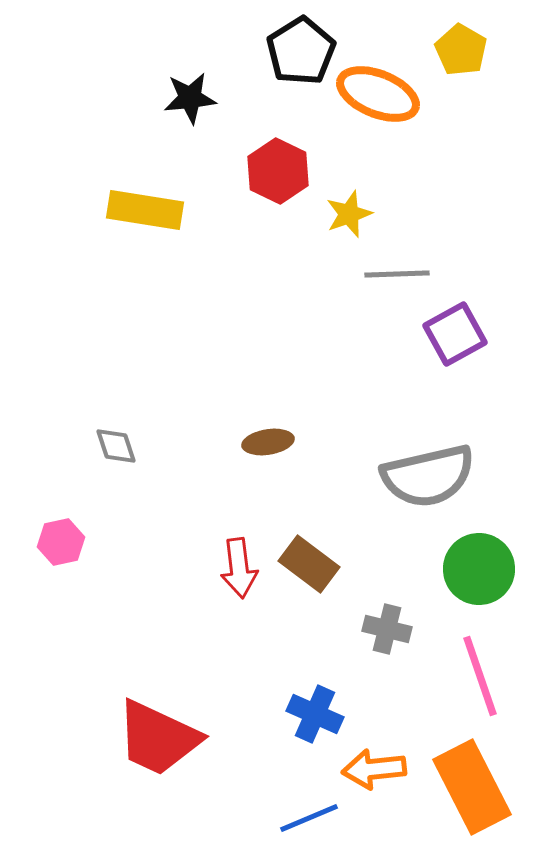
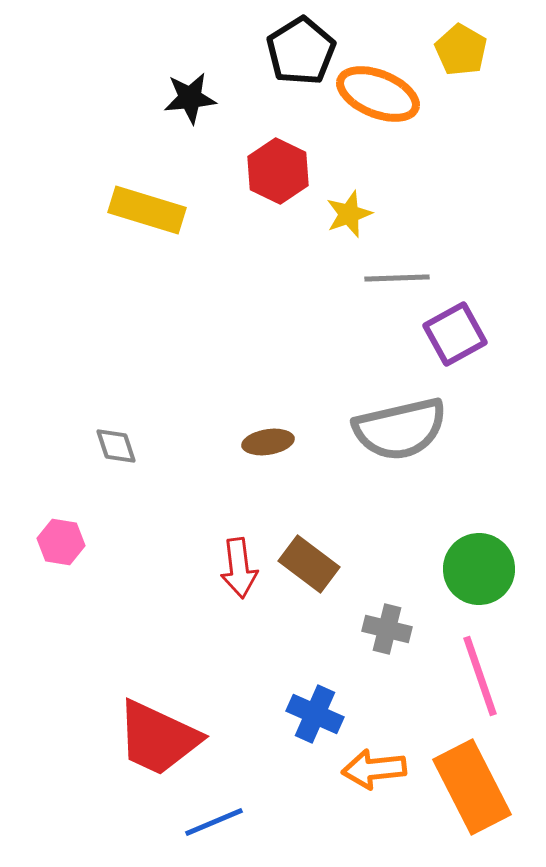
yellow rectangle: moved 2 px right; rotated 8 degrees clockwise
gray line: moved 4 px down
gray semicircle: moved 28 px left, 47 px up
pink hexagon: rotated 21 degrees clockwise
blue line: moved 95 px left, 4 px down
